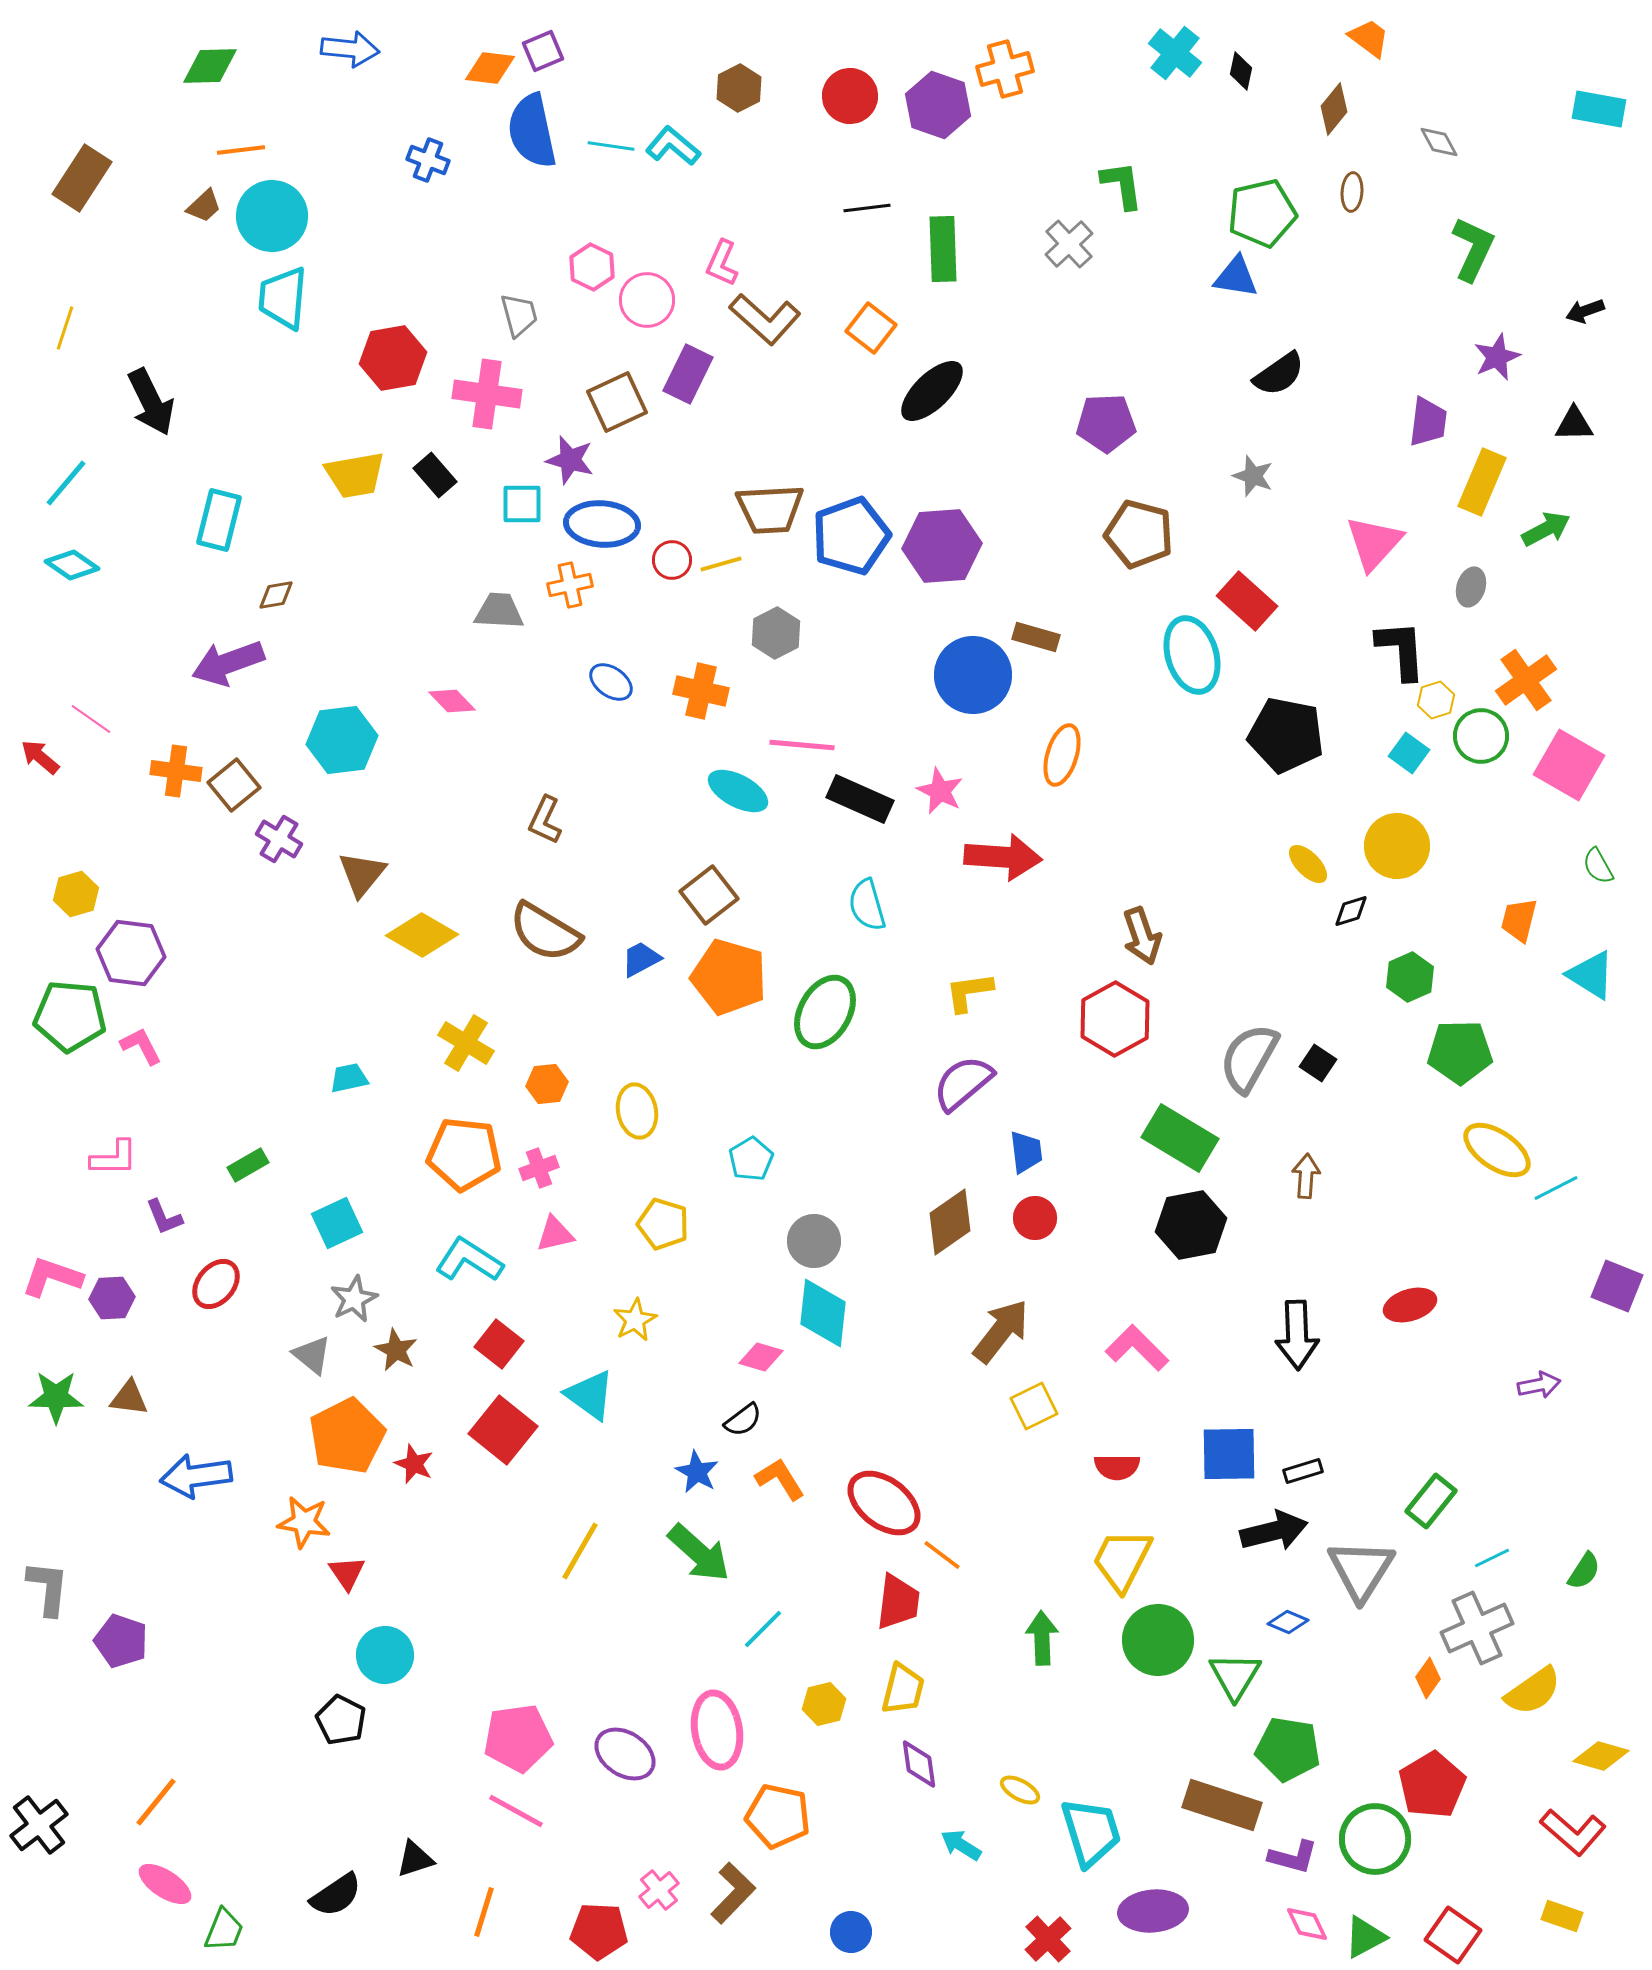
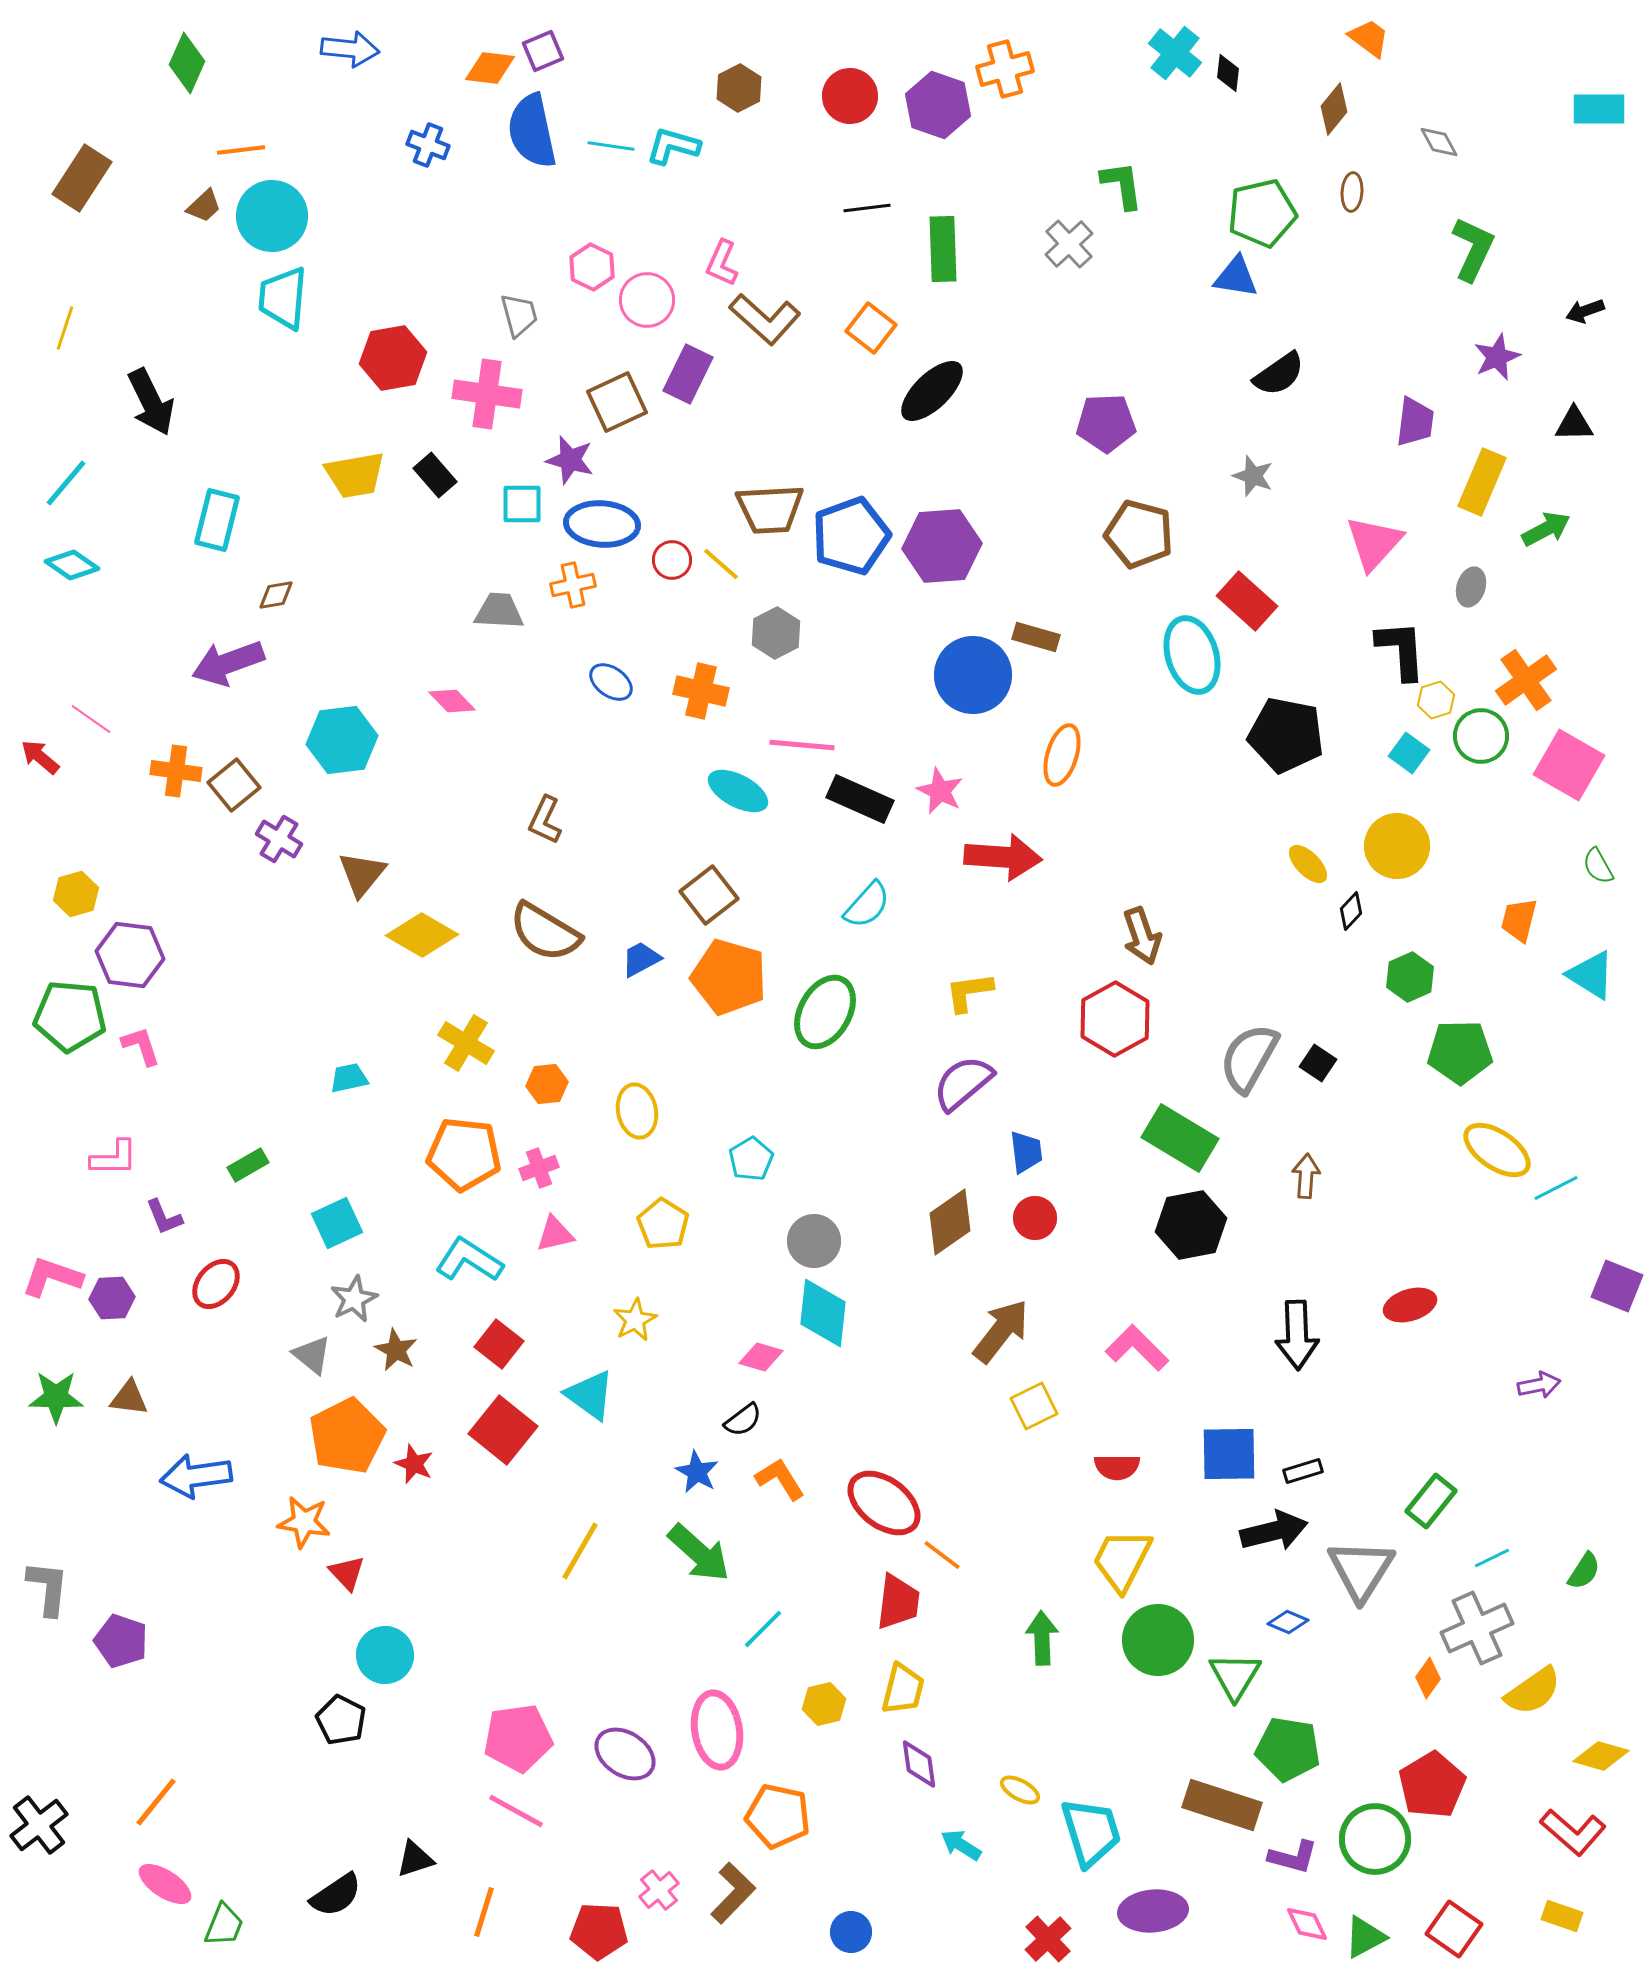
green diamond at (210, 66): moved 23 px left, 3 px up; rotated 64 degrees counterclockwise
black diamond at (1241, 71): moved 13 px left, 2 px down; rotated 6 degrees counterclockwise
cyan rectangle at (1599, 109): rotated 10 degrees counterclockwise
cyan L-shape at (673, 146): rotated 24 degrees counterclockwise
blue cross at (428, 160): moved 15 px up
purple trapezoid at (1428, 422): moved 13 px left
cyan rectangle at (219, 520): moved 2 px left
yellow line at (721, 564): rotated 57 degrees clockwise
orange cross at (570, 585): moved 3 px right
cyan semicircle at (867, 905): rotated 122 degrees counterclockwise
black diamond at (1351, 911): rotated 30 degrees counterclockwise
purple hexagon at (131, 953): moved 1 px left, 2 px down
pink L-shape at (141, 1046): rotated 9 degrees clockwise
yellow pentagon at (663, 1224): rotated 15 degrees clockwise
red triangle at (347, 1573): rotated 9 degrees counterclockwise
green trapezoid at (224, 1930): moved 5 px up
red square at (1453, 1935): moved 1 px right, 6 px up
